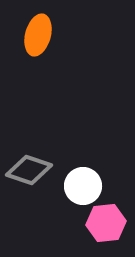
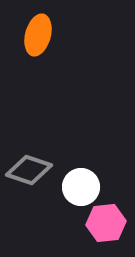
white circle: moved 2 px left, 1 px down
